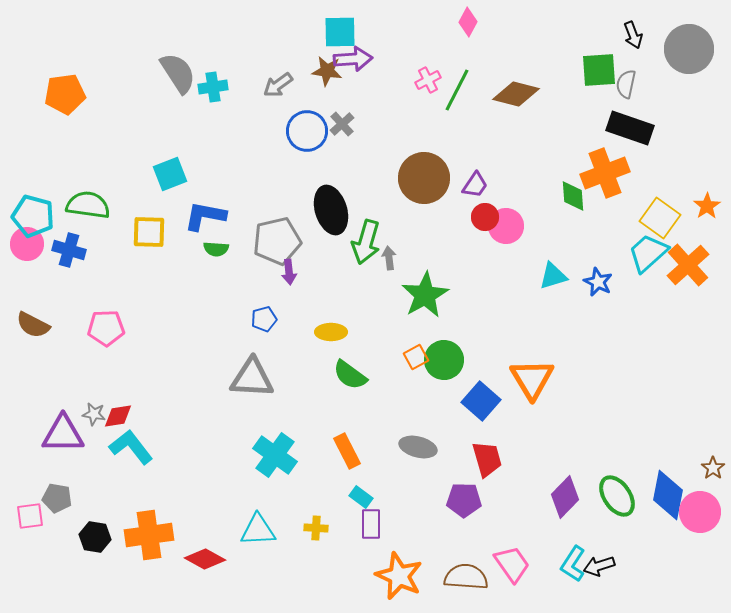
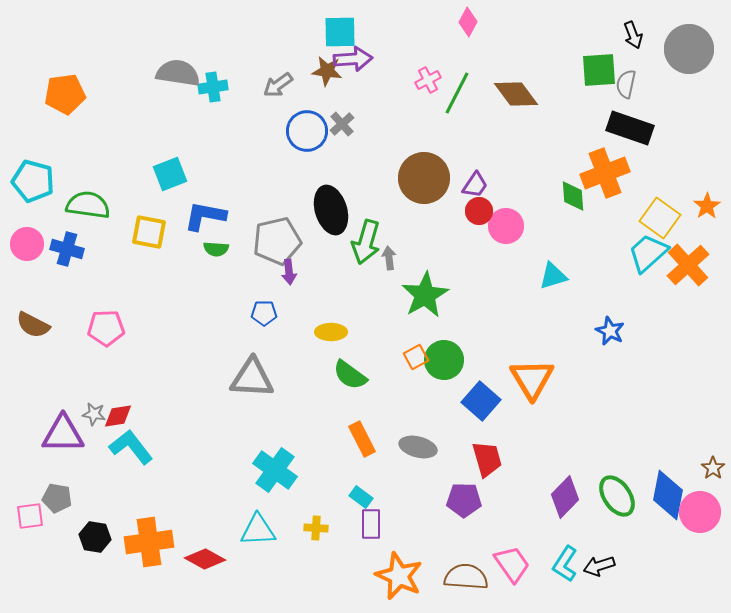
gray semicircle at (178, 73): rotated 48 degrees counterclockwise
green line at (457, 90): moved 3 px down
brown diamond at (516, 94): rotated 39 degrees clockwise
cyan pentagon at (33, 216): moved 35 px up
red circle at (485, 217): moved 6 px left, 6 px up
yellow square at (149, 232): rotated 9 degrees clockwise
blue cross at (69, 250): moved 2 px left, 1 px up
blue star at (598, 282): moved 12 px right, 49 px down
blue pentagon at (264, 319): moved 6 px up; rotated 15 degrees clockwise
orange rectangle at (347, 451): moved 15 px right, 12 px up
cyan cross at (275, 455): moved 15 px down
orange cross at (149, 535): moved 7 px down
cyan L-shape at (573, 564): moved 8 px left
